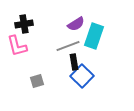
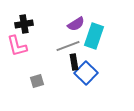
blue square: moved 4 px right, 3 px up
